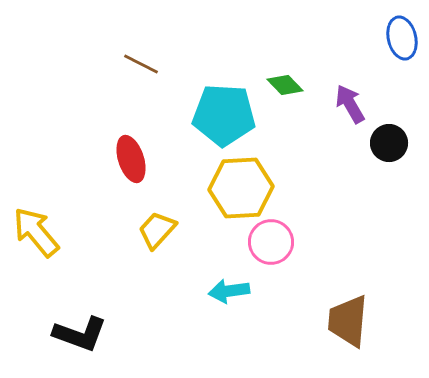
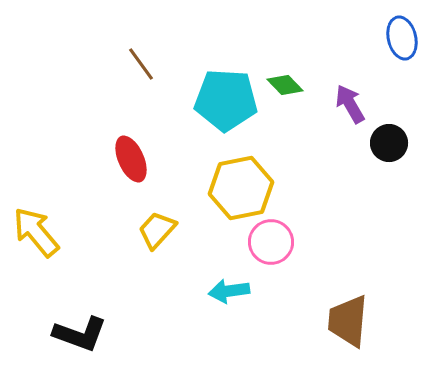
brown line: rotated 27 degrees clockwise
cyan pentagon: moved 2 px right, 15 px up
red ellipse: rotated 6 degrees counterclockwise
yellow hexagon: rotated 8 degrees counterclockwise
